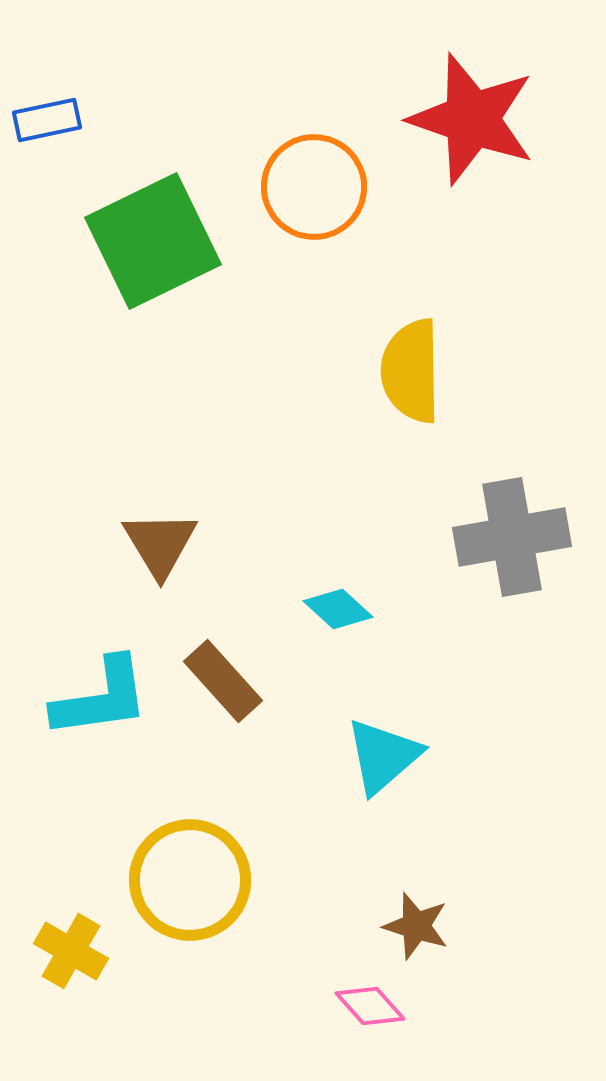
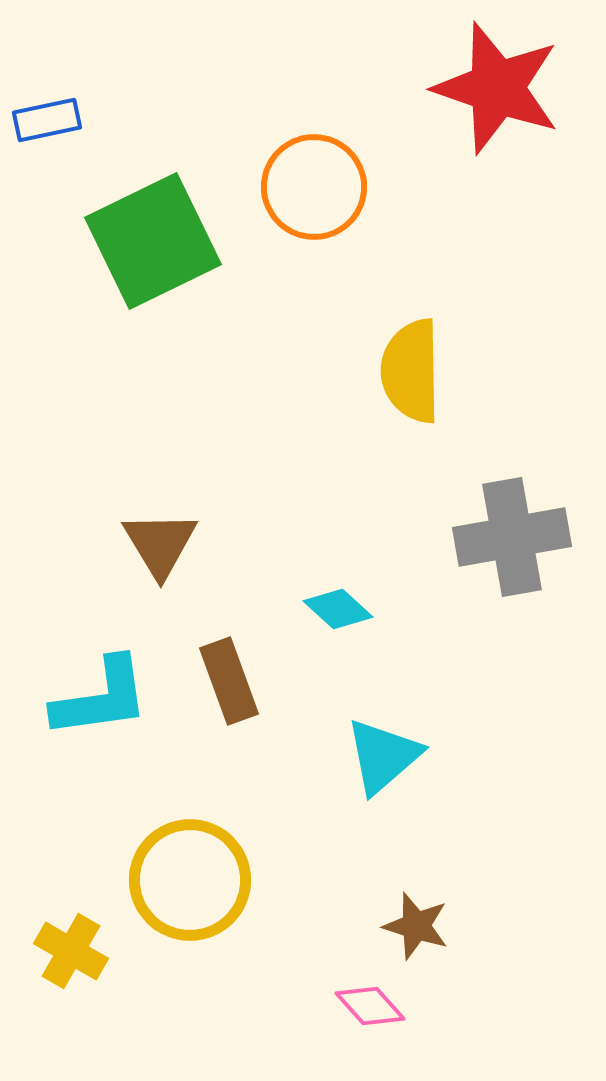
red star: moved 25 px right, 31 px up
brown rectangle: moved 6 px right; rotated 22 degrees clockwise
